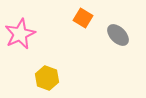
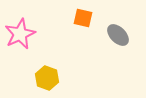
orange square: rotated 18 degrees counterclockwise
